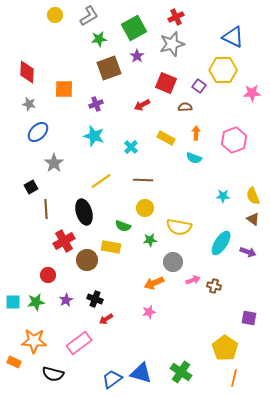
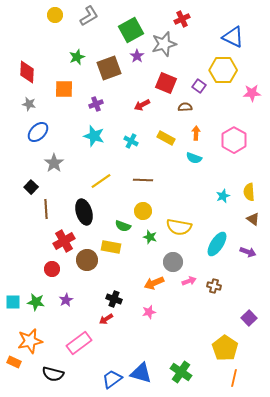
red cross at (176, 17): moved 6 px right, 2 px down
green square at (134, 28): moved 3 px left, 2 px down
green star at (99, 39): moved 22 px left, 18 px down; rotated 14 degrees counterclockwise
gray star at (172, 44): moved 8 px left
pink hexagon at (234, 140): rotated 10 degrees counterclockwise
cyan cross at (131, 147): moved 6 px up; rotated 16 degrees counterclockwise
black square at (31, 187): rotated 16 degrees counterclockwise
cyan star at (223, 196): rotated 24 degrees counterclockwise
yellow semicircle at (253, 196): moved 4 px left, 4 px up; rotated 18 degrees clockwise
yellow circle at (145, 208): moved 2 px left, 3 px down
green star at (150, 240): moved 3 px up; rotated 24 degrees clockwise
cyan ellipse at (221, 243): moved 4 px left, 1 px down
red circle at (48, 275): moved 4 px right, 6 px up
pink arrow at (193, 280): moved 4 px left, 1 px down
black cross at (95, 299): moved 19 px right
green star at (36, 302): rotated 18 degrees clockwise
purple square at (249, 318): rotated 35 degrees clockwise
orange star at (34, 341): moved 4 px left; rotated 15 degrees counterclockwise
